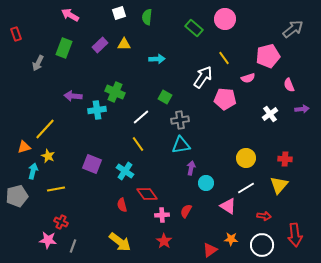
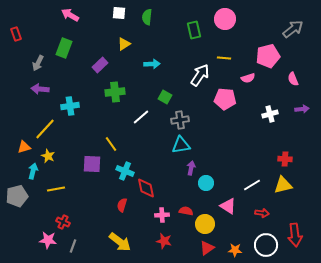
white square at (119, 13): rotated 24 degrees clockwise
green rectangle at (194, 28): moved 2 px down; rotated 36 degrees clockwise
yellow triangle at (124, 44): rotated 32 degrees counterclockwise
purple rectangle at (100, 45): moved 20 px down
yellow line at (224, 58): rotated 48 degrees counterclockwise
cyan arrow at (157, 59): moved 5 px left, 5 px down
white arrow at (203, 77): moved 3 px left, 2 px up
pink semicircle at (289, 85): moved 4 px right, 6 px up
green cross at (115, 92): rotated 30 degrees counterclockwise
purple arrow at (73, 96): moved 33 px left, 7 px up
cyan cross at (97, 110): moved 27 px left, 4 px up
white cross at (270, 114): rotated 21 degrees clockwise
yellow line at (138, 144): moved 27 px left
yellow circle at (246, 158): moved 41 px left, 66 px down
purple square at (92, 164): rotated 18 degrees counterclockwise
cyan cross at (125, 171): rotated 12 degrees counterclockwise
yellow triangle at (279, 185): moved 4 px right; rotated 36 degrees clockwise
white line at (246, 188): moved 6 px right, 3 px up
red diamond at (147, 194): moved 1 px left, 6 px up; rotated 25 degrees clockwise
red semicircle at (122, 205): rotated 32 degrees clockwise
red semicircle at (186, 211): rotated 72 degrees clockwise
red arrow at (264, 216): moved 2 px left, 3 px up
red cross at (61, 222): moved 2 px right
orange star at (231, 239): moved 4 px right, 11 px down
red star at (164, 241): rotated 21 degrees counterclockwise
white circle at (262, 245): moved 4 px right
red triangle at (210, 250): moved 3 px left, 2 px up
